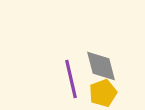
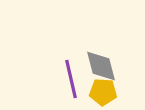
yellow pentagon: moved 1 px up; rotated 24 degrees clockwise
